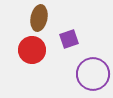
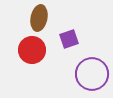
purple circle: moved 1 px left
